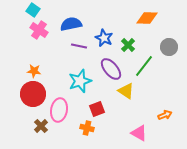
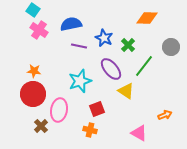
gray circle: moved 2 px right
orange cross: moved 3 px right, 2 px down
